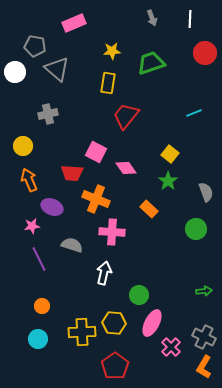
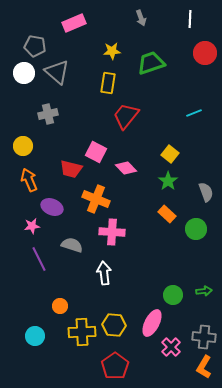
gray arrow at (152, 18): moved 11 px left
gray triangle at (57, 69): moved 3 px down
white circle at (15, 72): moved 9 px right, 1 px down
pink diamond at (126, 168): rotated 10 degrees counterclockwise
red trapezoid at (72, 173): moved 1 px left, 4 px up; rotated 10 degrees clockwise
orange rectangle at (149, 209): moved 18 px right, 5 px down
white arrow at (104, 273): rotated 20 degrees counterclockwise
green circle at (139, 295): moved 34 px right
orange circle at (42, 306): moved 18 px right
yellow hexagon at (114, 323): moved 2 px down
gray cross at (204, 337): rotated 20 degrees counterclockwise
cyan circle at (38, 339): moved 3 px left, 3 px up
